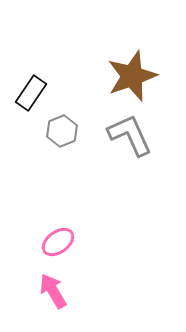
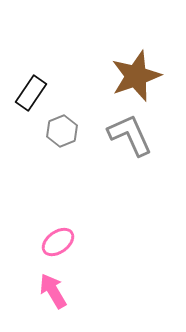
brown star: moved 4 px right
